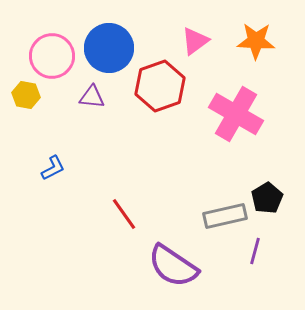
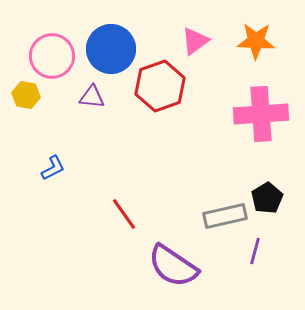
blue circle: moved 2 px right, 1 px down
pink cross: moved 25 px right; rotated 34 degrees counterclockwise
